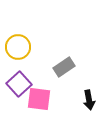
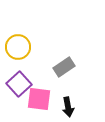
black arrow: moved 21 px left, 7 px down
